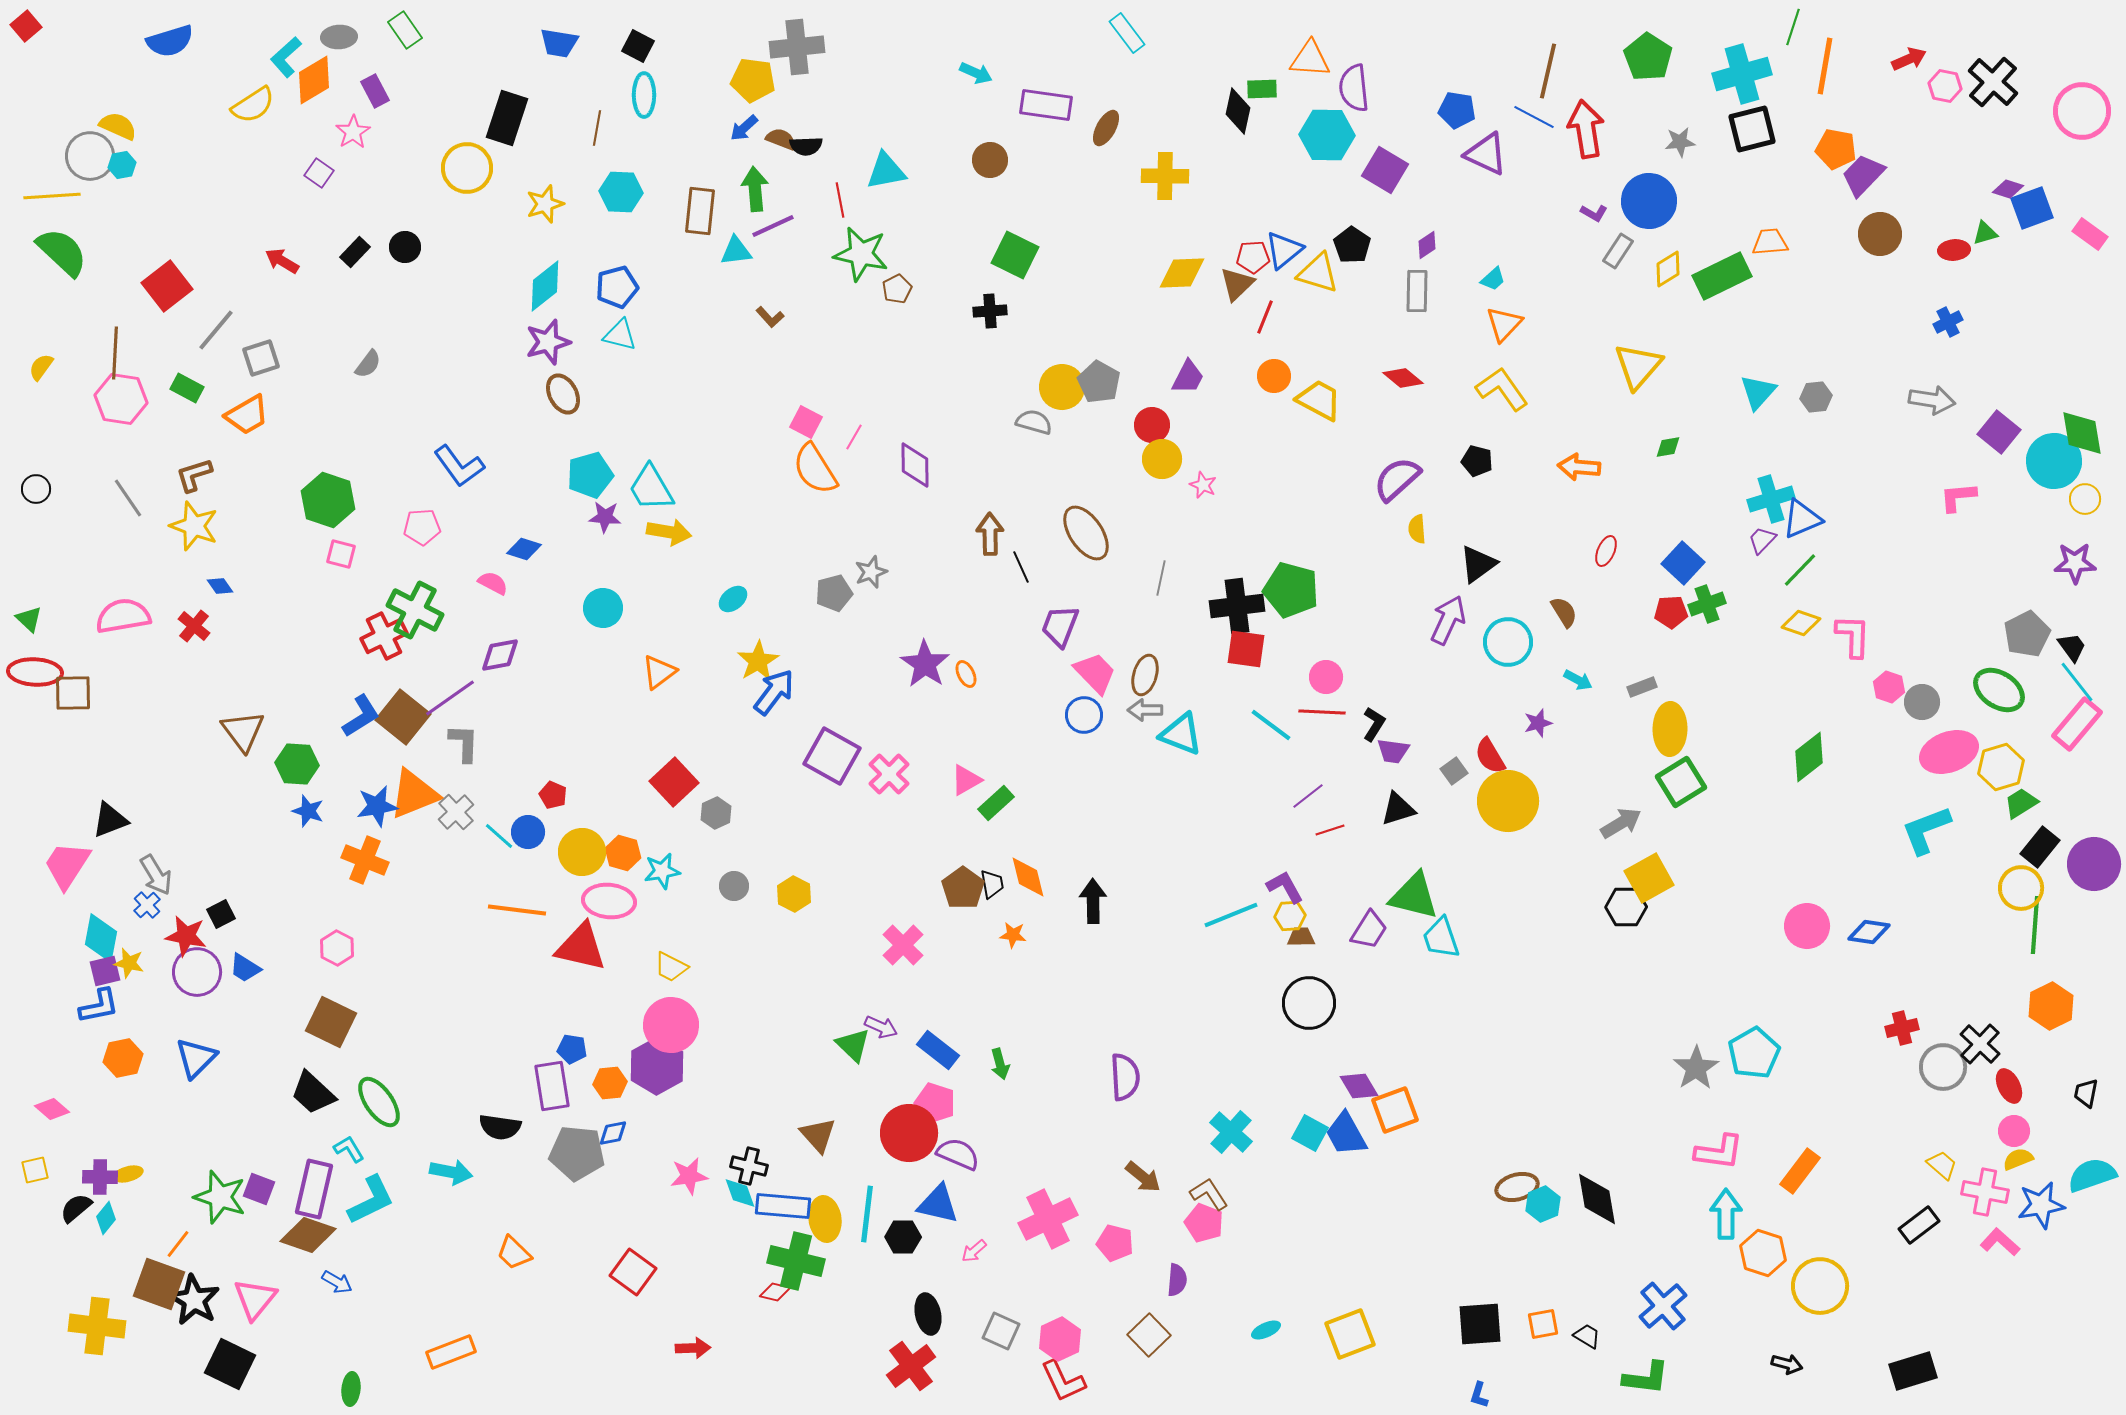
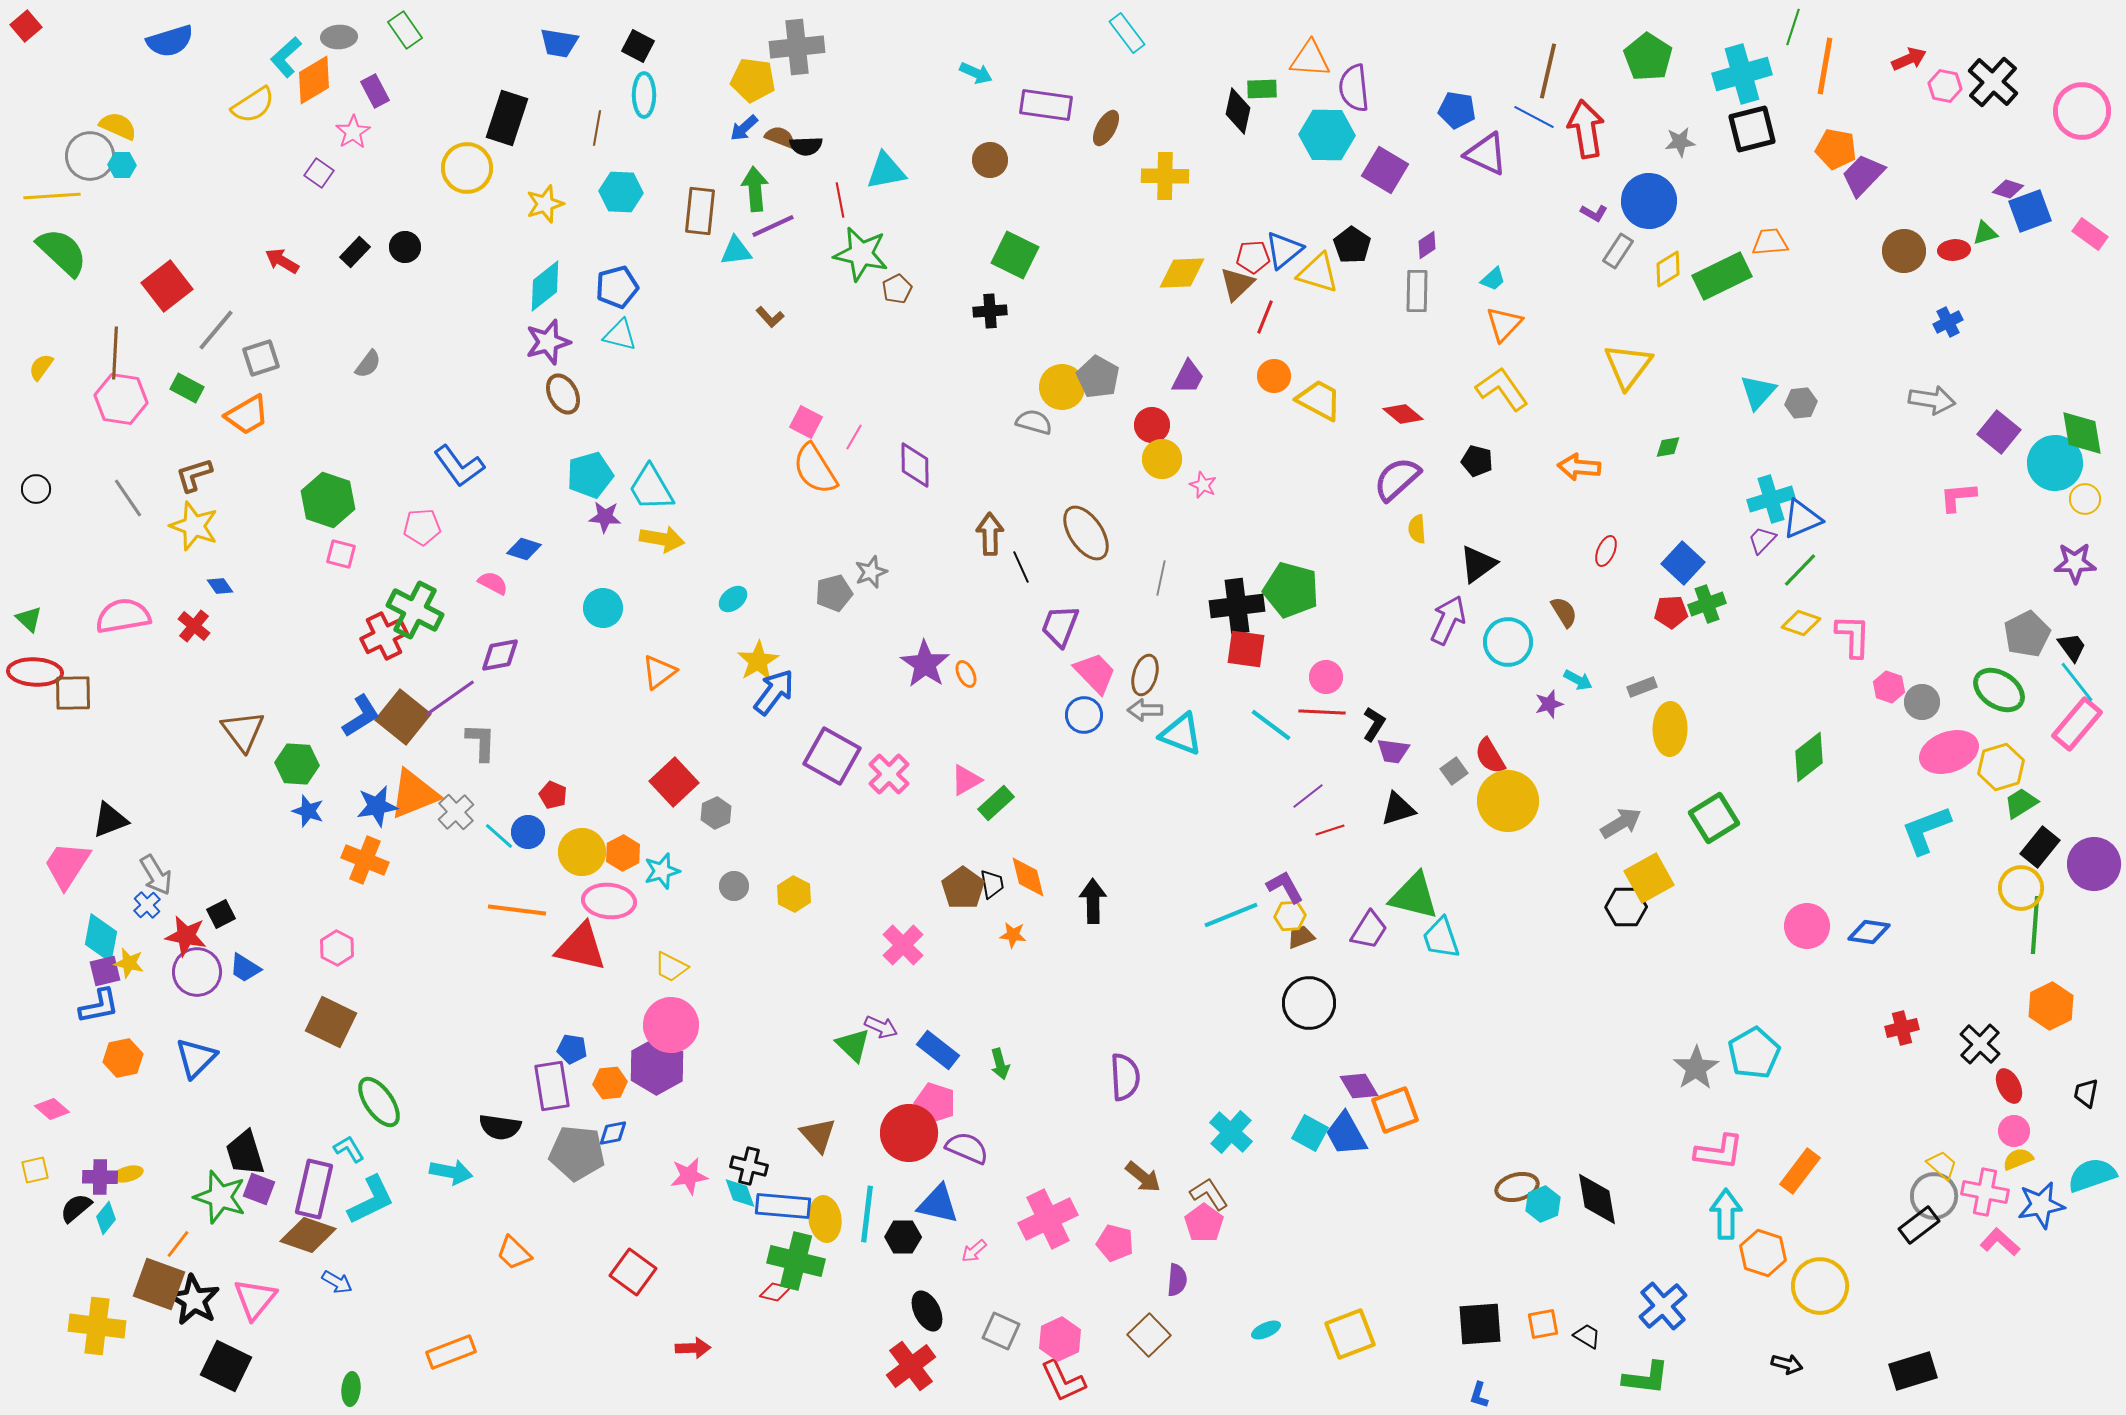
brown semicircle at (781, 139): moved 1 px left, 2 px up
cyan hexagon at (122, 165): rotated 12 degrees clockwise
blue square at (2032, 208): moved 2 px left, 3 px down
brown circle at (1880, 234): moved 24 px right, 17 px down
yellow triangle at (1638, 366): moved 10 px left; rotated 4 degrees counterclockwise
red diamond at (1403, 378): moved 36 px down
gray pentagon at (1099, 382): moved 1 px left, 5 px up
gray hexagon at (1816, 397): moved 15 px left, 6 px down
cyan circle at (2054, 461): moved 1 px right, 2 px down
yellow arrow at (669, 532): moved 7 px left, 7 px down
purple star at (1538, 723): moved 11 px right, 19 px up
gray L-shape at (464, 743): moved 17 px right, 1 px up
green square at (1681, 782): moved 33 px right, 36 px down
orange hexagon at (623, 853): rotated 16 degrees clockwise
cyan star at (662, 871): rotated 6 degrees counterclockwise
brown trapezoid at (1301, 937): rotated 20 degrees counterclockwise
gray circle at (1943, 1067): moved 9 px left, 129 px down
black trapezoid at (313, 1093): moved 68 px left, 60 px down; rotated 30 degrees clockwise
purple semicircle at (958, 1154): moved 9 px right, 6 px up
pink pentagon at (1204, 1223): rotated 15 degrees clockwise
black ellipse at (928, 1314): moved 1 px left, 3 px up; rotated 15 degrees counterclockwise
black square at (230, 1364): moved 4 px left, 2 px down
